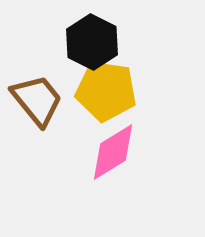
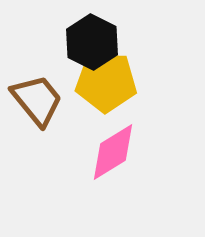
yellow pentagon: moved 9 px up; rotated 6 degrees counterclockwise
